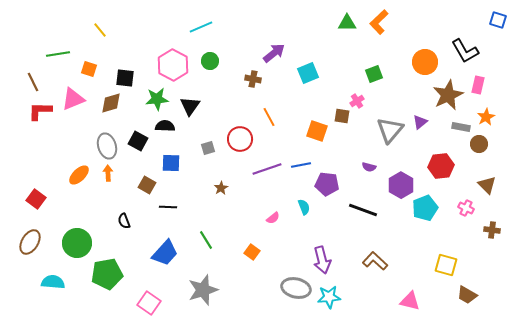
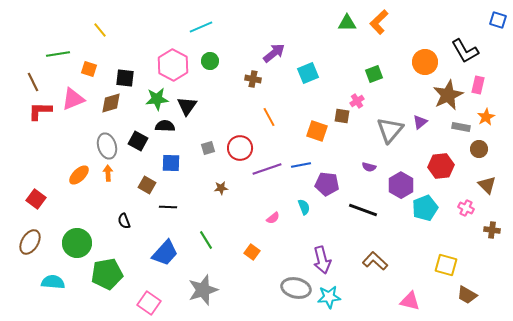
black triangle at (190, 106): moved 3 px left
red circle at (240, 139): moved 9 px down
brown circle at (479, 144): moved 5 px down
brown star at (221, 188): rotated 24 degrees clockwise
